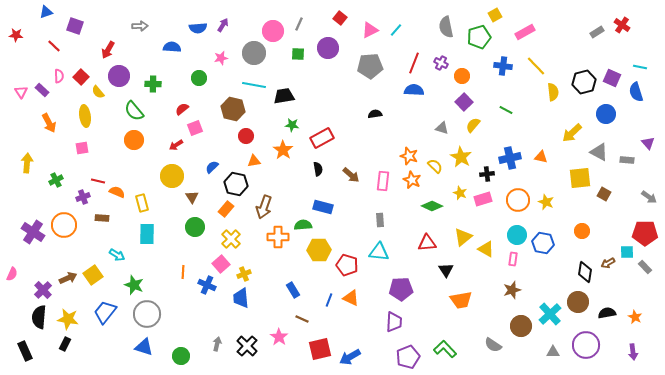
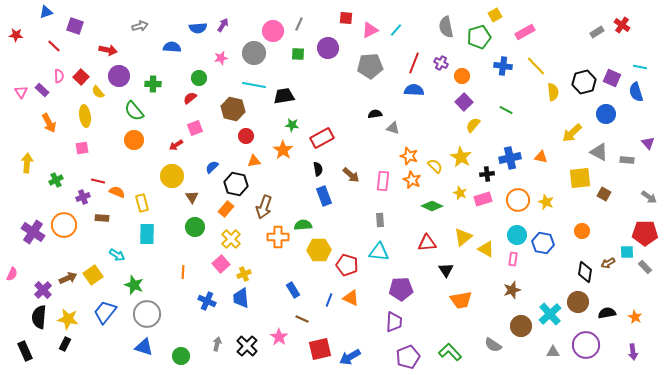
red square at (340, 18): moved 6 px right; rotated 32 degrees counterclockwise
gray arrow at (140, 26): rotated 14 degrees counterclockwise
red arrow at (108, 50): rotated 108 degrees counterclockwise
red semicircle at (182, 109): moved 8 px right, 11 px up
gray triangle at (442, 128): moved 49 px left
blue rectangle at (323, 207): moved 1 px right, 11 px up; rotated 54 degrees clockwise
blue cross at (207, 285): moved 16 px down
green L-shape at (445, 349): moved 5 px right, 3 px down
